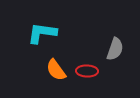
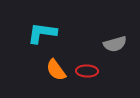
gray semicircle: moved 5 px up; rotated 55 degrees clockwise
